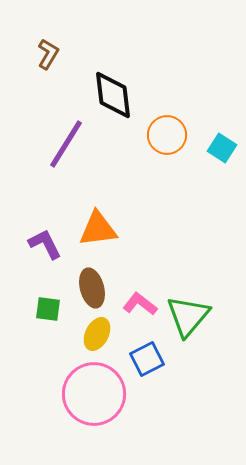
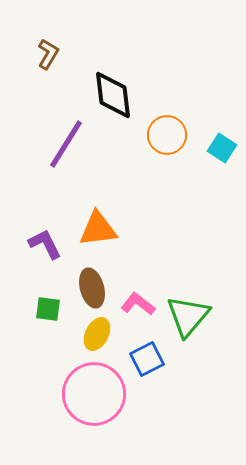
pink L-shape: moved 2 px left
